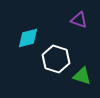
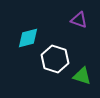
white hexagon: moved 1 px left
